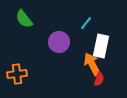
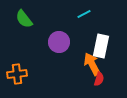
cyan line: moved 2 px left, 9 px up; rotated 24 degrees clockwise
